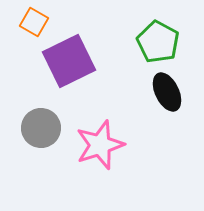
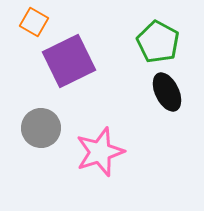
pink star: moved 7 px down
